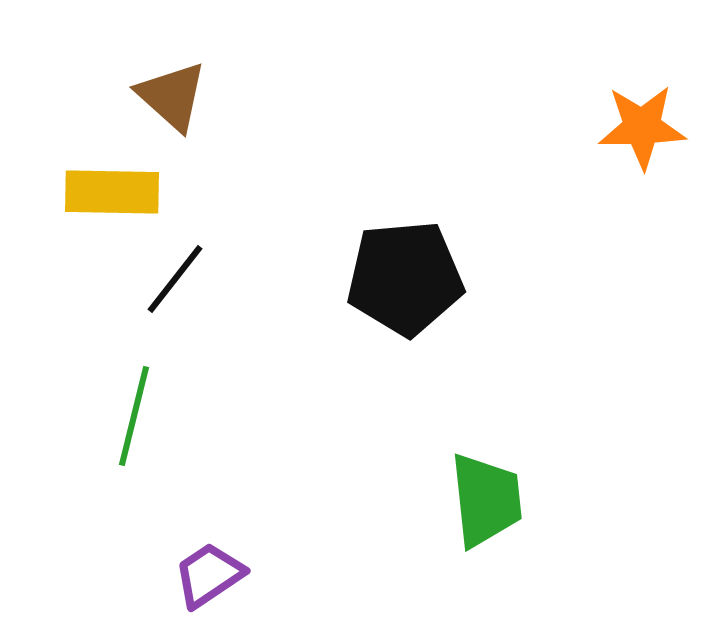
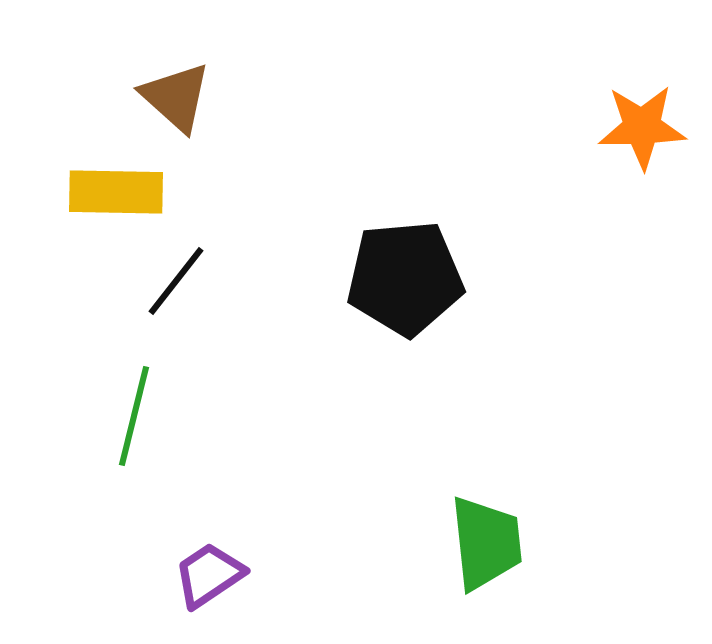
brown triangle: moved 4 px right, 1 px down
yellow rectangle: moved 4 px right
black line: moved 1 px right, 2 px down
green trapezoid: moved 43 px down
